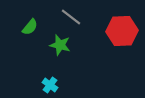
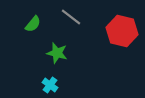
green semicircle: moved 3 px right, 3 px up
red hexagon: rotated 16 degrees clockwise
green star: moved 3 px left, 8 px down
